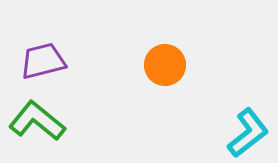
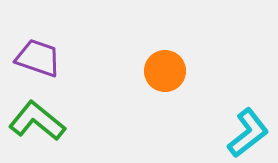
purple trapezoid: moved 5 px left, 3 px up; rotated 33 degrees clockwise
orange circle: moved 6 px down
